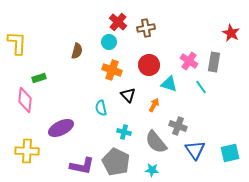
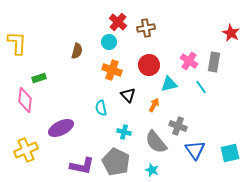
cyan triangle: rotated 30 degrees counterclockwise
yellow cross: moved 1 px left, 1 px up; rotated 25 degrees counterclockwise
cyan star: rotated 16 degrees clockwise
